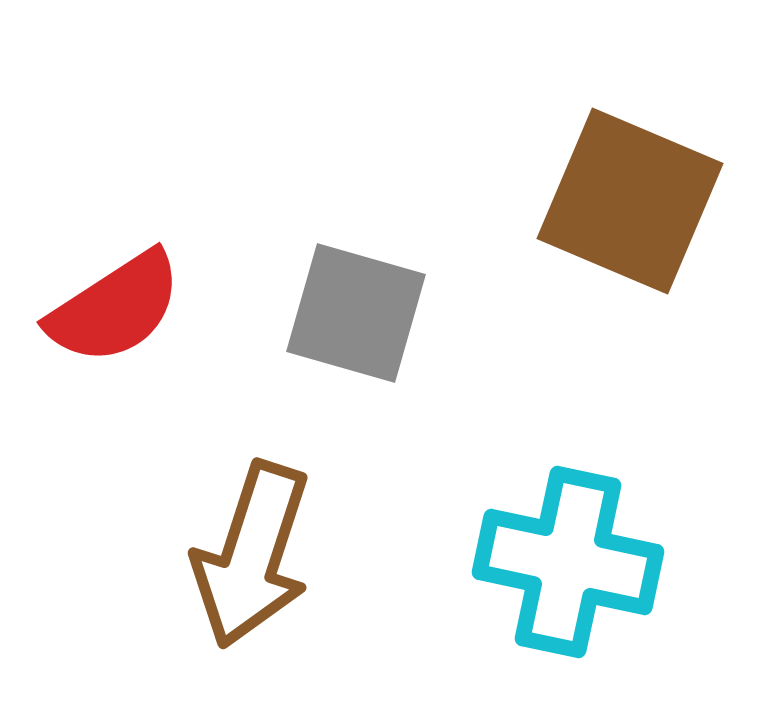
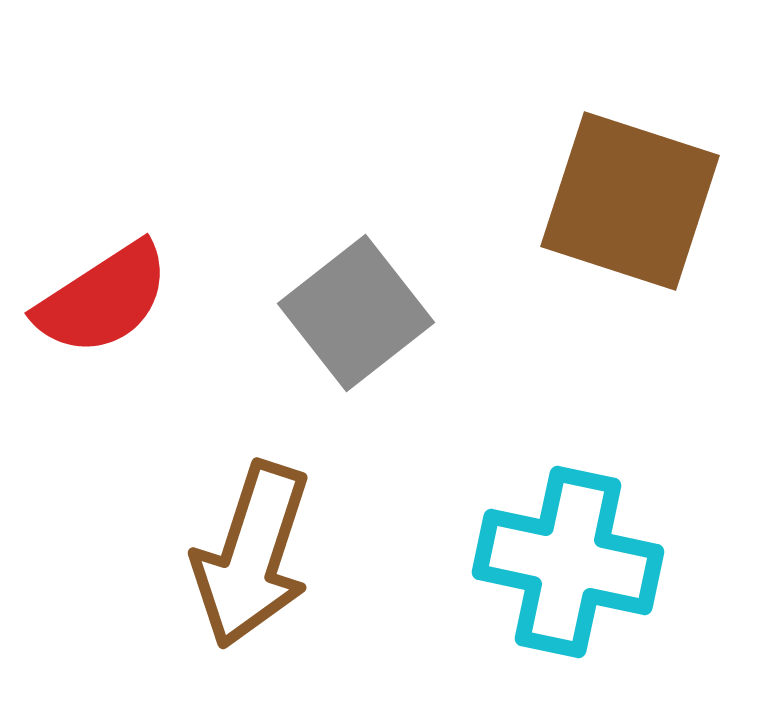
brown square: rotated 5 degrees counterclockwise
red semicircle: moved 12 px left, 9 px up
gray square: rotated 36 degrees clockwise
